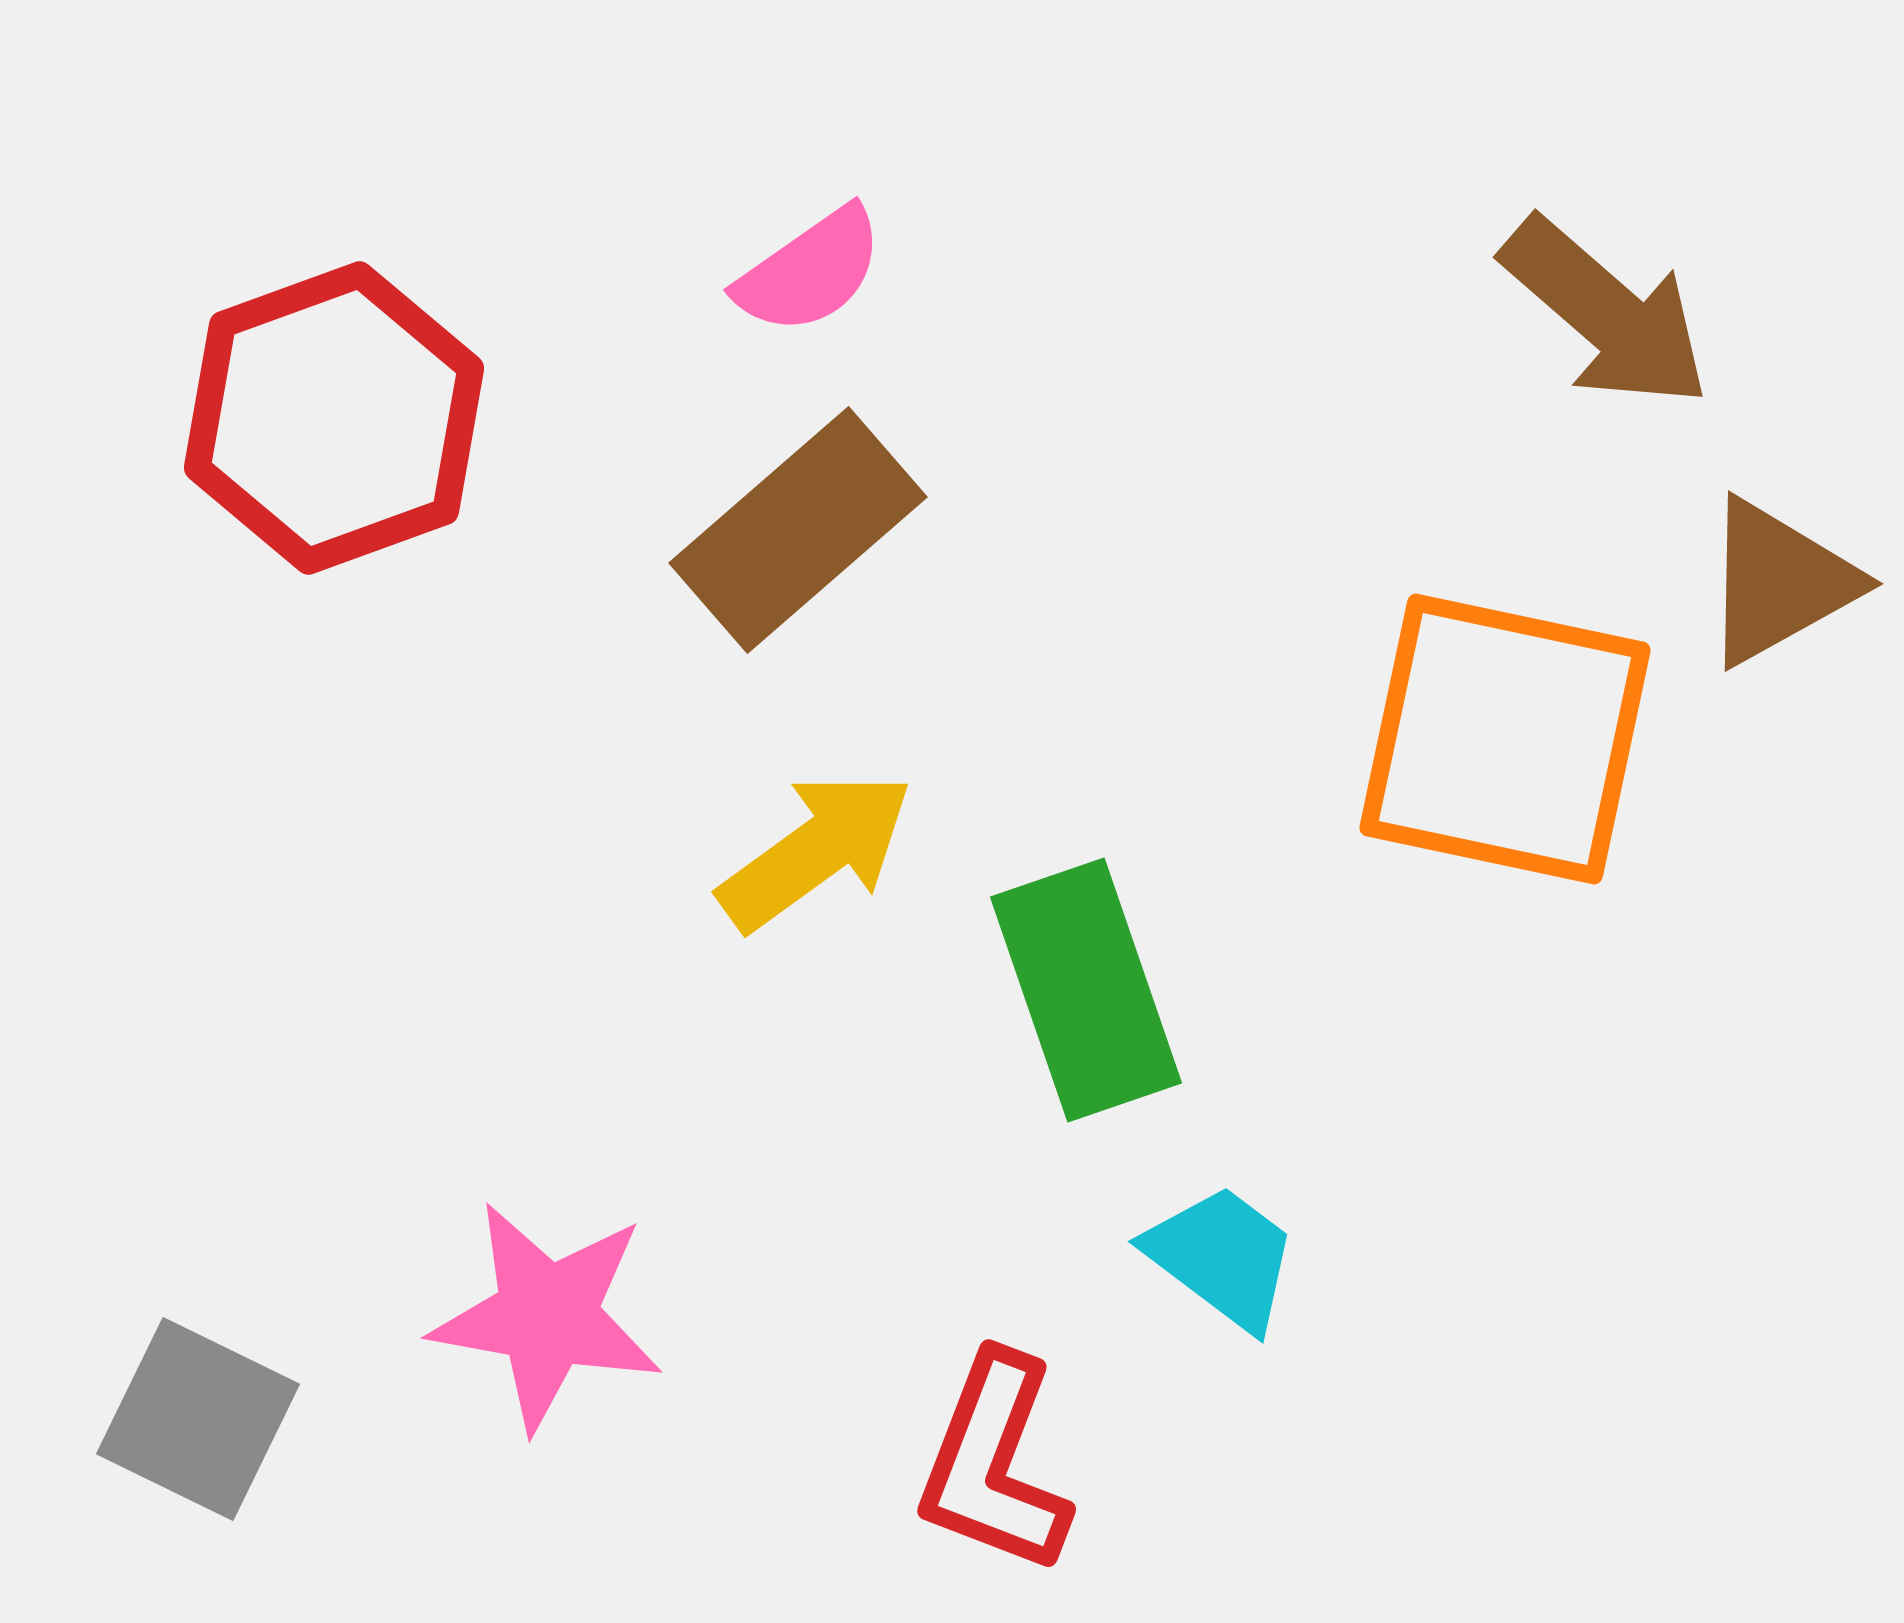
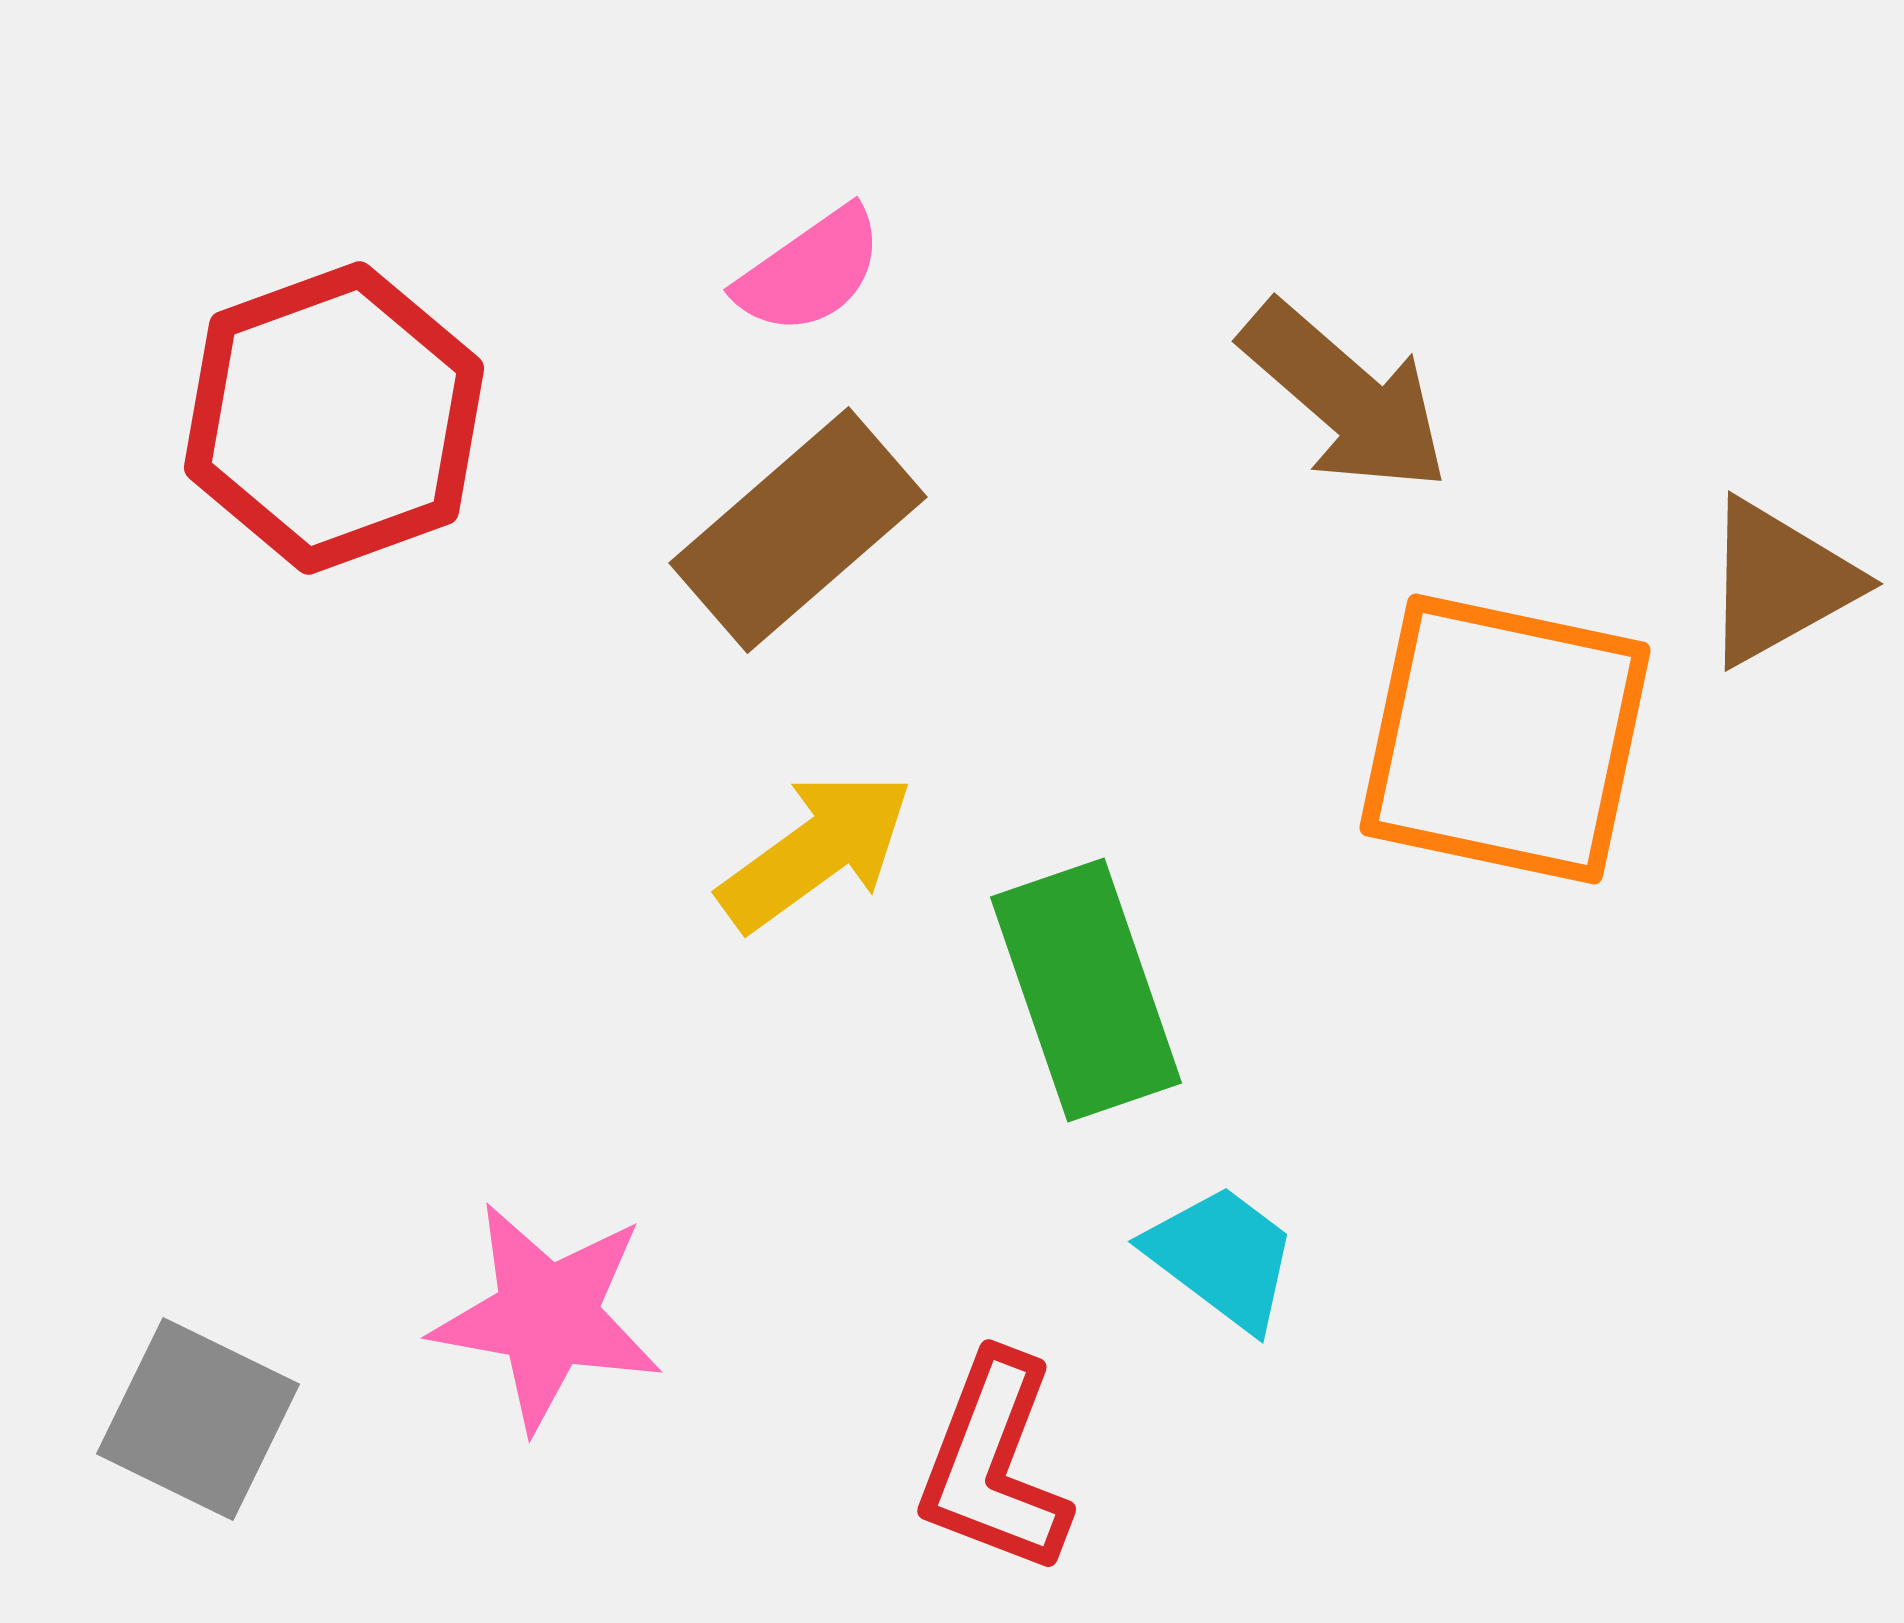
brown arrow: moved 261 px left, 84 px down
